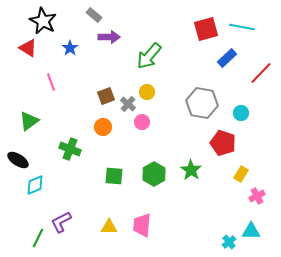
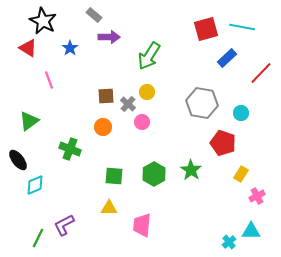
green arrow: rotated 8 degrees counterclockwise
pink line: moved 2 px left, 2 px up
brown square: rotated 18 degrees clockwise
black ellipse: rotated 20 degrees clockwise
purple L-shape: moved 3 px right, 3 px down
yellow triangle: moved 19 px up
